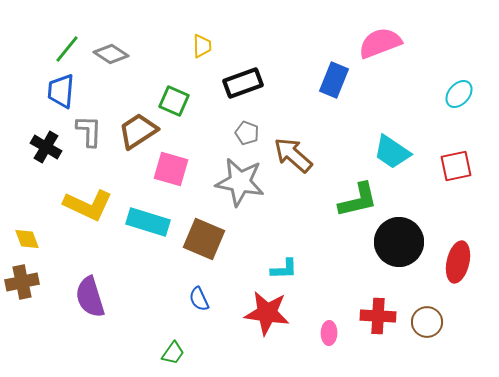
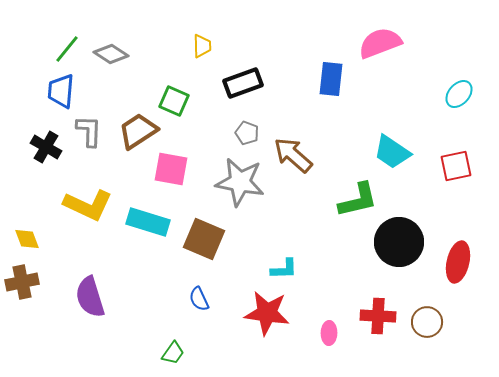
blue rectangle: moved 3 px left, 1 px up; rotated 16 degrees counterclockwise
pink square: rotated 6 degrees counterclockwise
